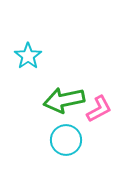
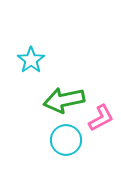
cyan star: moved 3 px right, 4 px down
pink L-shape: moved 2 px right, 9 px down
